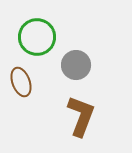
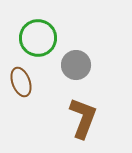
green circle: moved 1 px right, 1 px down
brown L-shape: moved 2 px right, 2 px down
